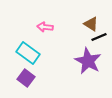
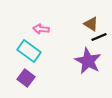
pink arrow: moved 4 px left, 2 px down
cyan rectangle: moved 1 px right, 2 px up
